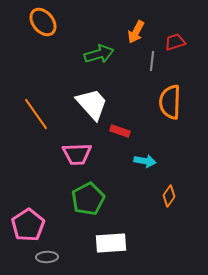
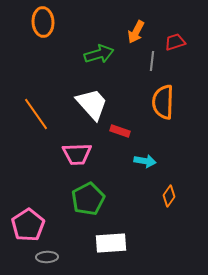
orange ellipse: rotated 36 degrees clockwise
orange semicircle: moved 7 px left
